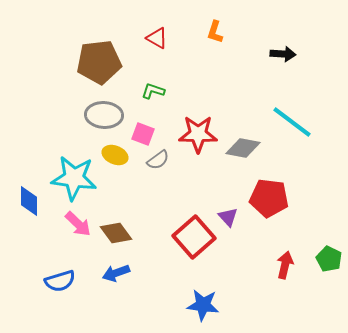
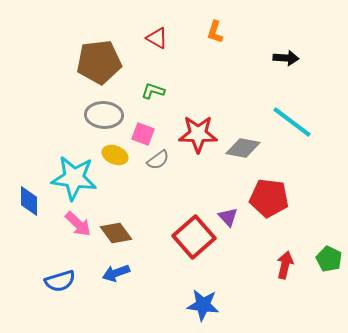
black arrow: moved 3 px right, 4 px down
